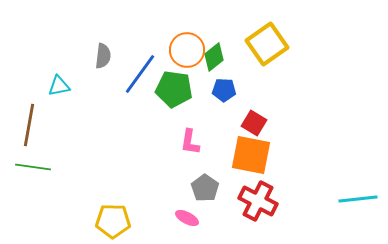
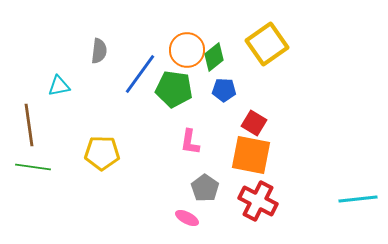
gray semicircle: moved 4 px left, 5 px up
brown line: rotated 18 degrees counterclockwise
yellow pentagon: moved 11 px left, 68 px up
